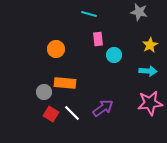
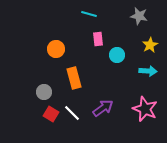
gray star: moved 4 px down
cyan circle: moved 3 px right
orange rectangle: moved 9 px right, 5 px up; rotated 70 degrees clockwise
pink star: moved 5 px left, 6 px down; rotated 30 degrees clockwise
